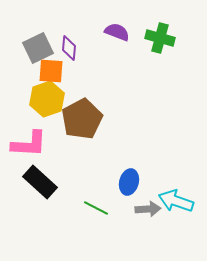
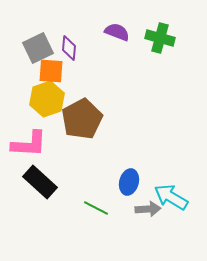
cyan arrow: moved 5 px left, 4 px up; rotated 12 degrees clockwise
